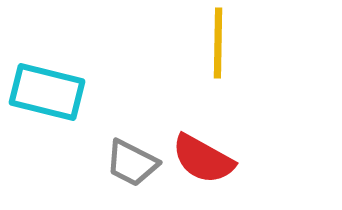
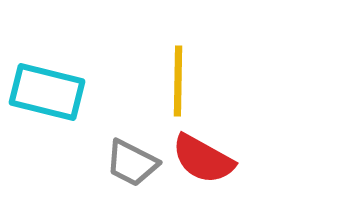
yellow line: moved 40 px left, 38 px down
